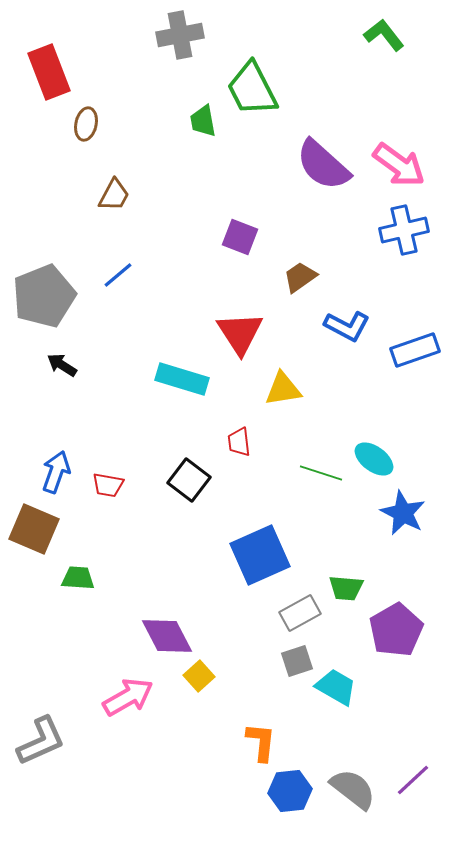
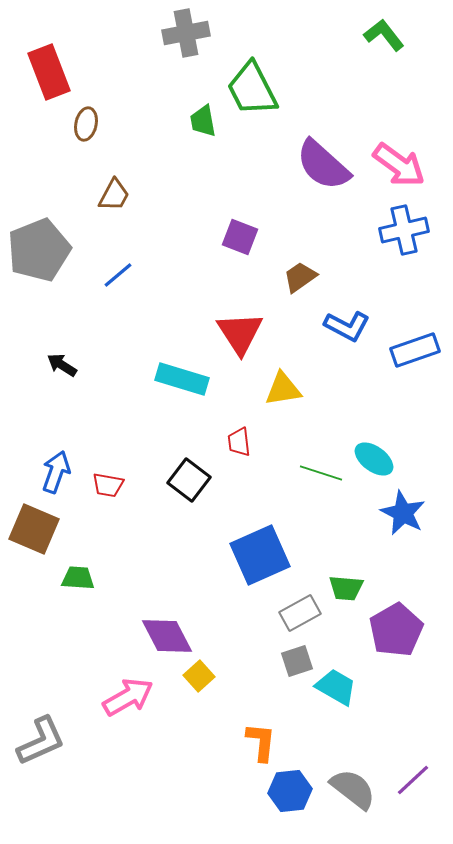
gray cross at (180, 35): moved 6 px right, 2 px up
gray pentagon at (44, 296): moved 5 px left, 46 px up
